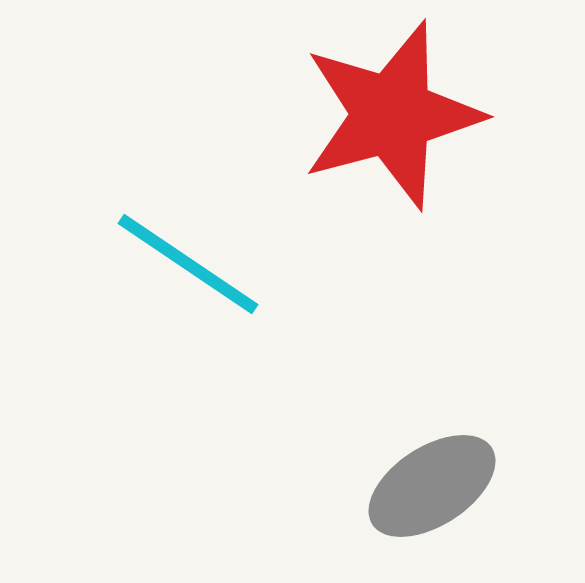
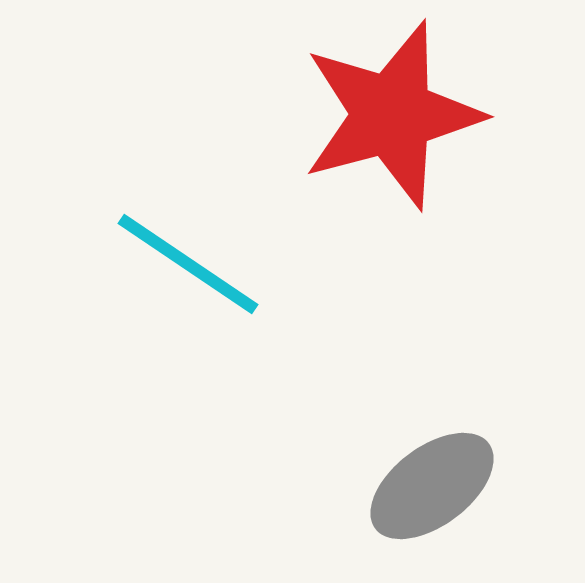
gray ellipse: rotated 4 degrees counterclockwise
